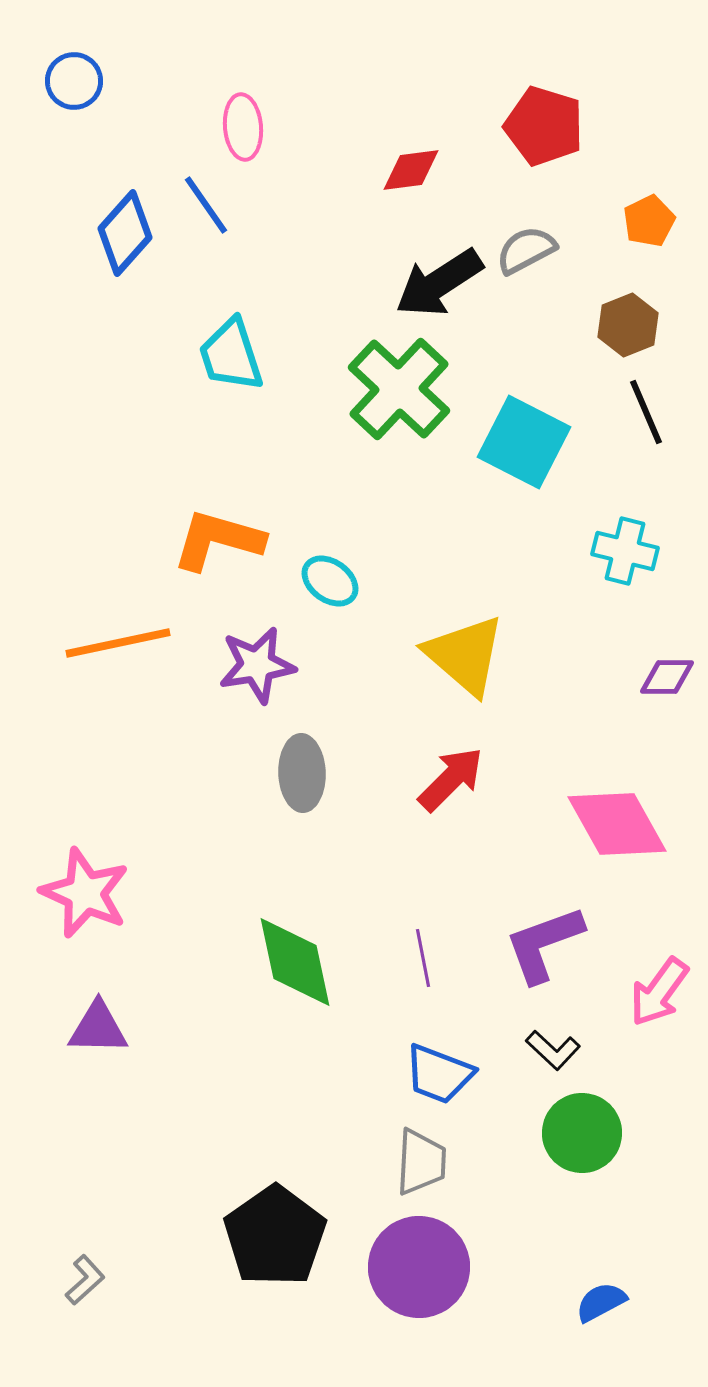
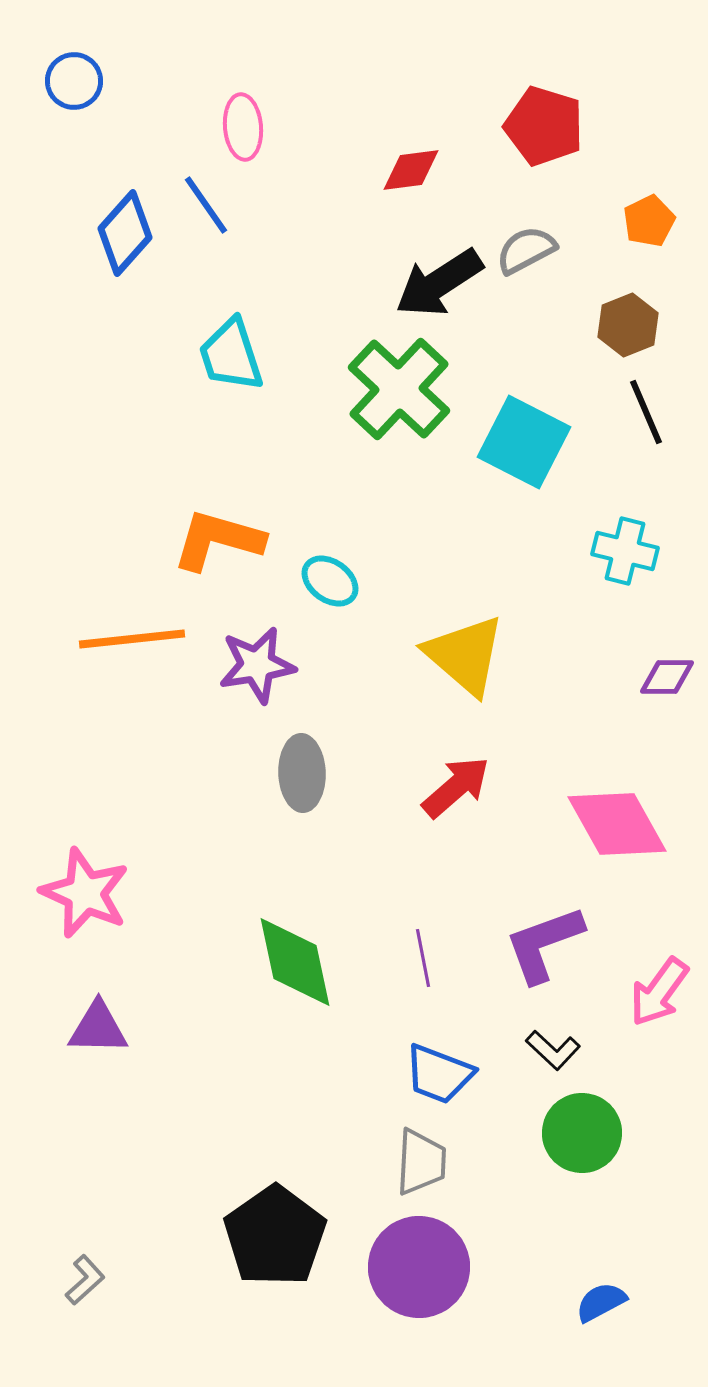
orange line: moved 14 px right, 4 px up; rotated 6 degrees clockwise
red arrow: moved 5 px right, 8 px down; rotated 4 degrees clockwise
